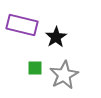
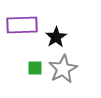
purple rectangle: rotated 16 degrees counterclockwise
gray star: moved 1 px left, 6 px up
